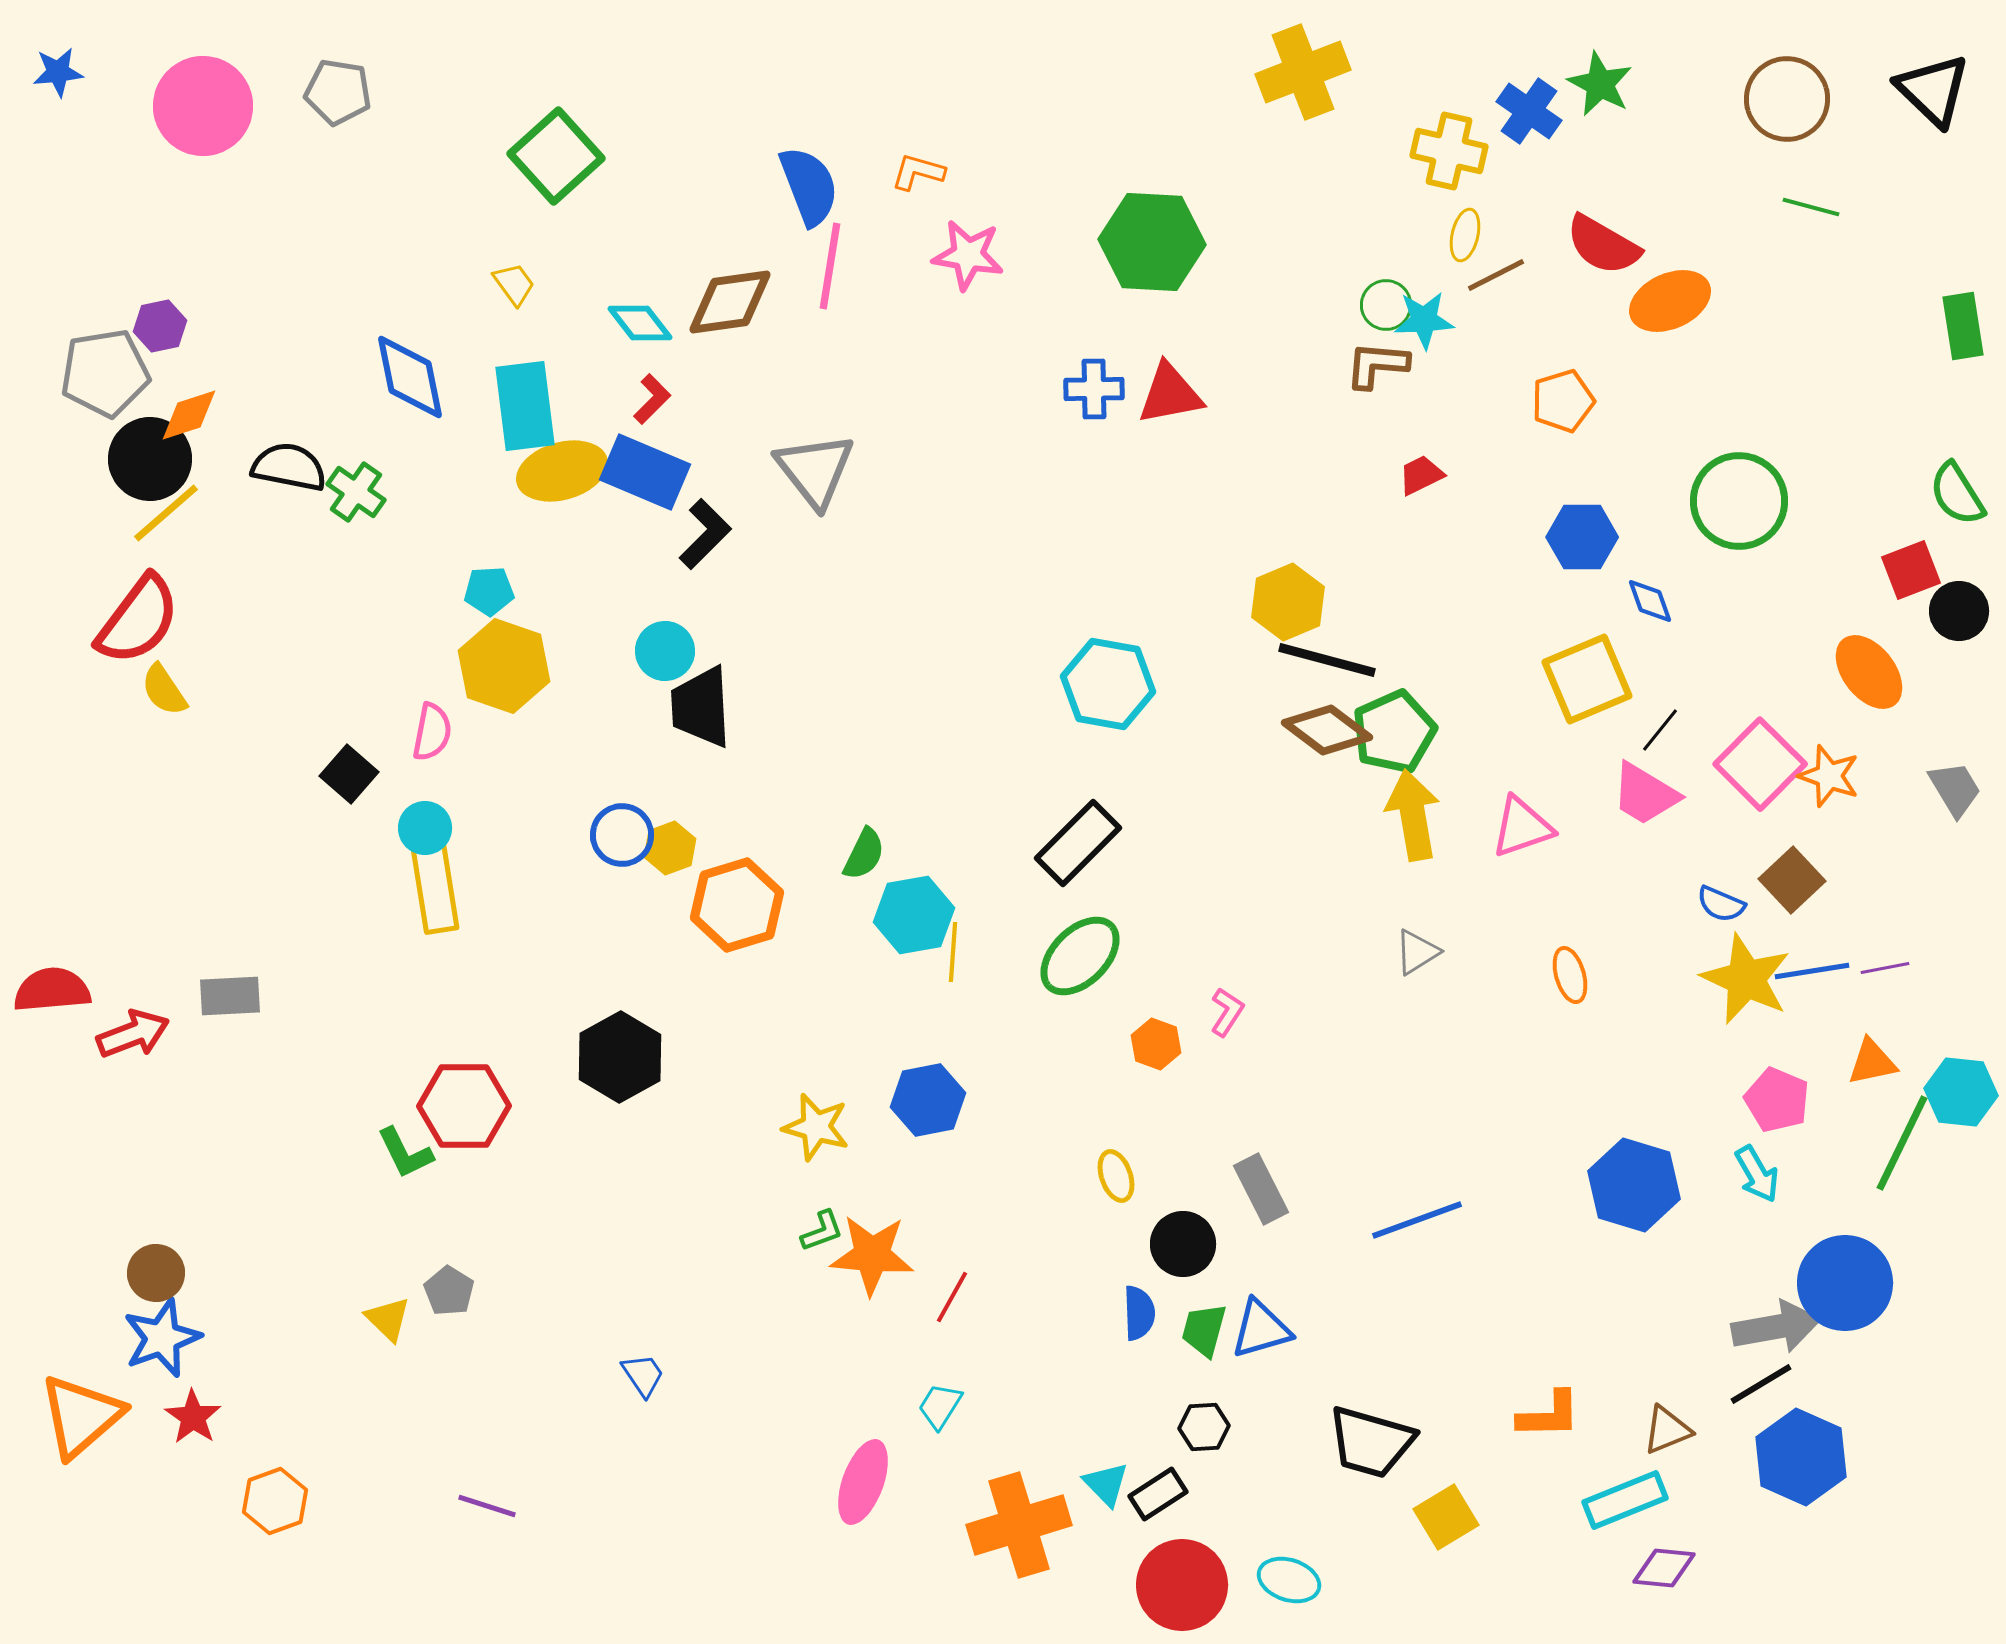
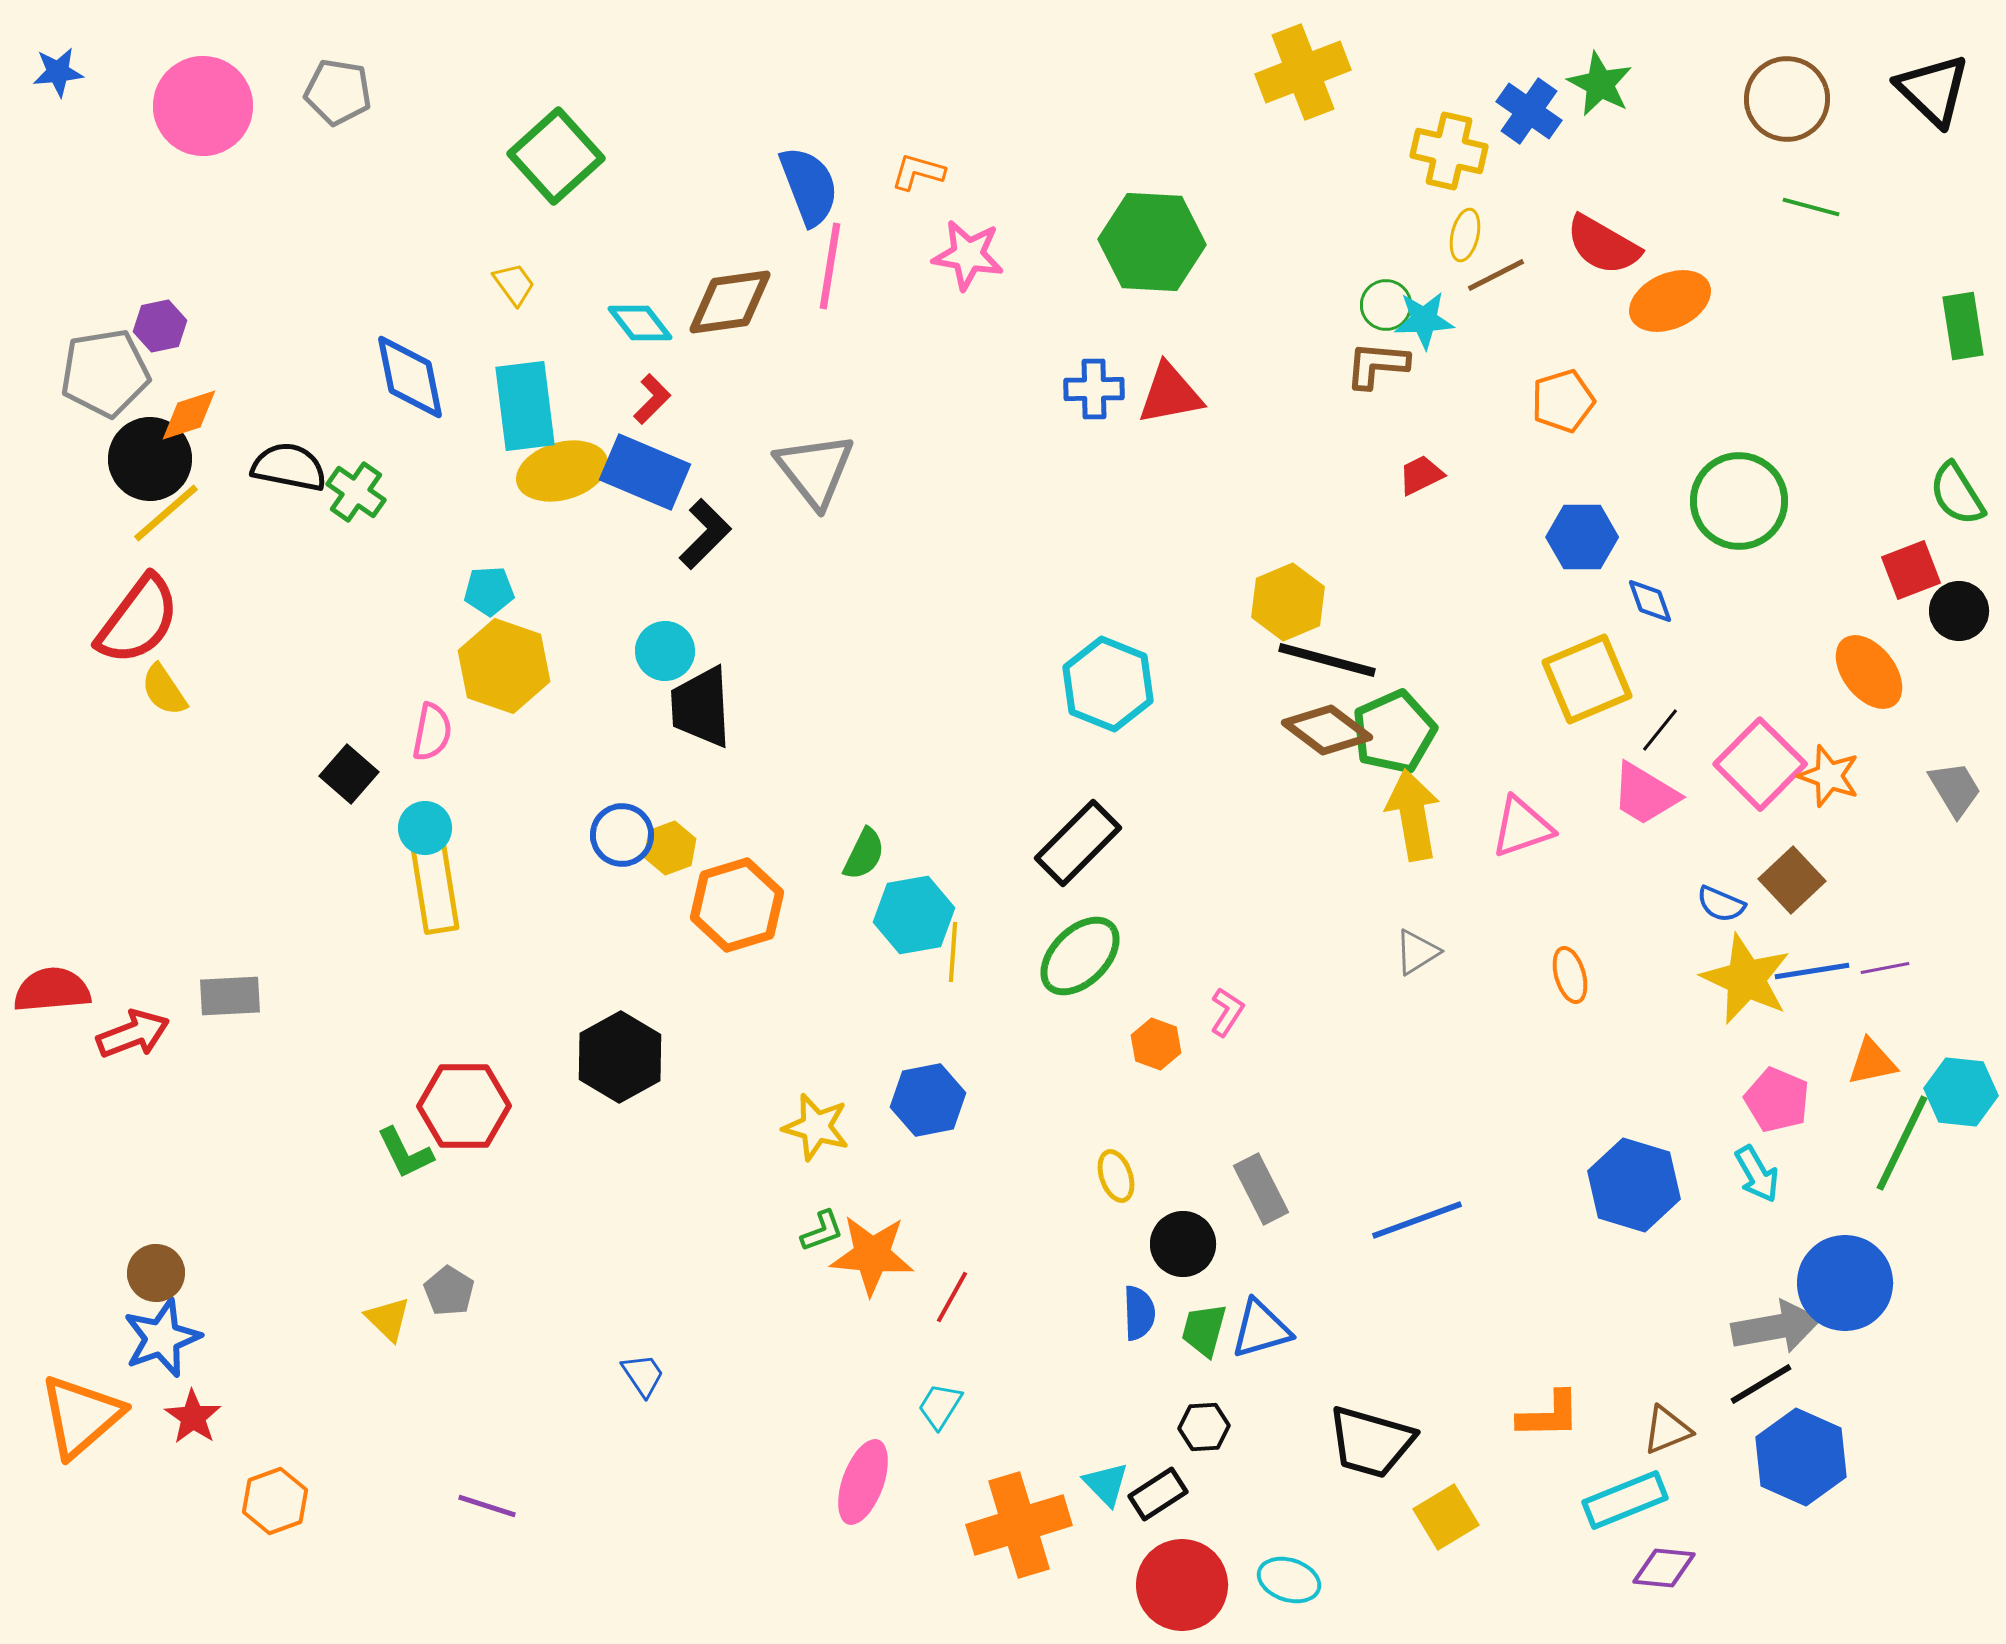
cyan hexagon at (1108, 684): rotated 12 degrees clockwise
